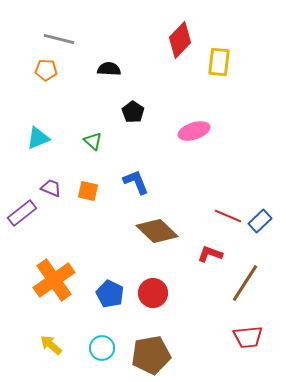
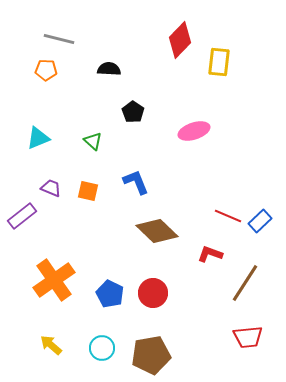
purple rectangle: moved 3 px down
